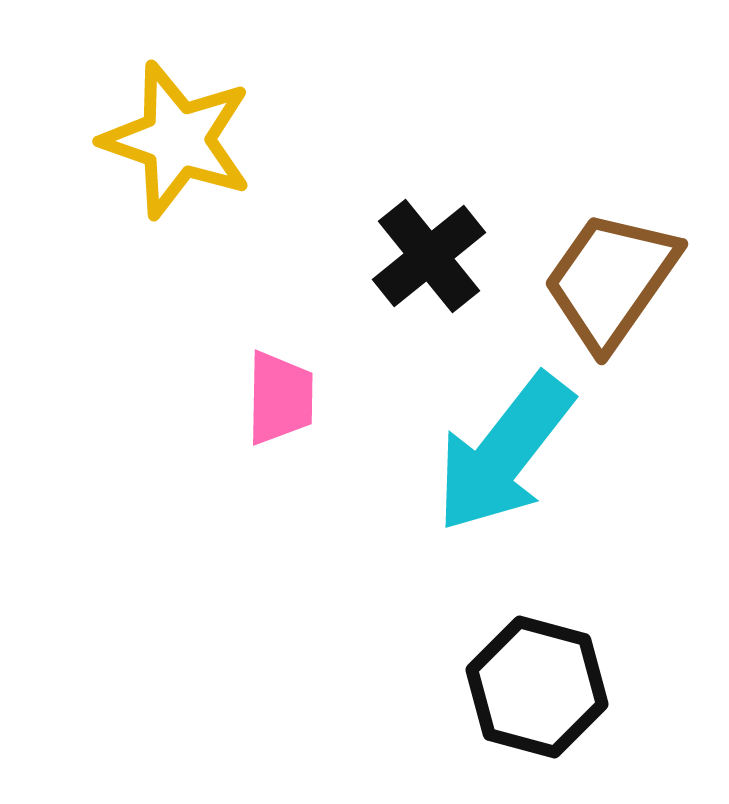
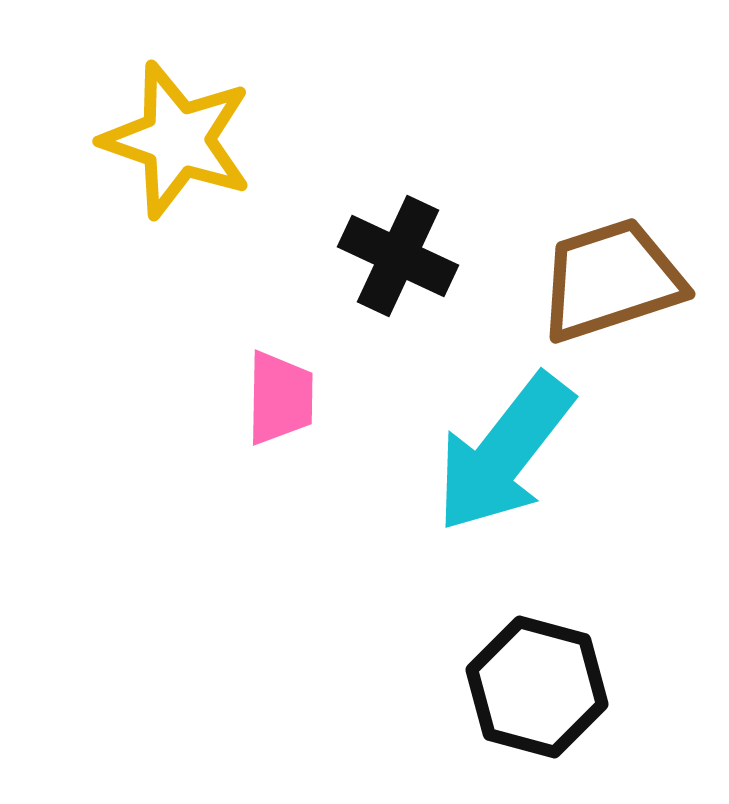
black cross: moved 31 px left; rotated 26 degrees counterclockwise
brown trapezoid: rotated 37 degrees clockwise
